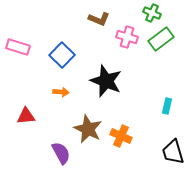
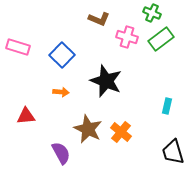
orange cross: moved 4 px up; rotated 15 degrees clockwise
